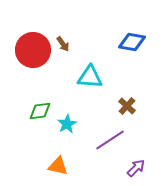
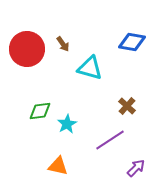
red circle: moved 6 px left, 1 px up
cyan triangle: moved 9 px up; rotated 12 degrees clockwise
